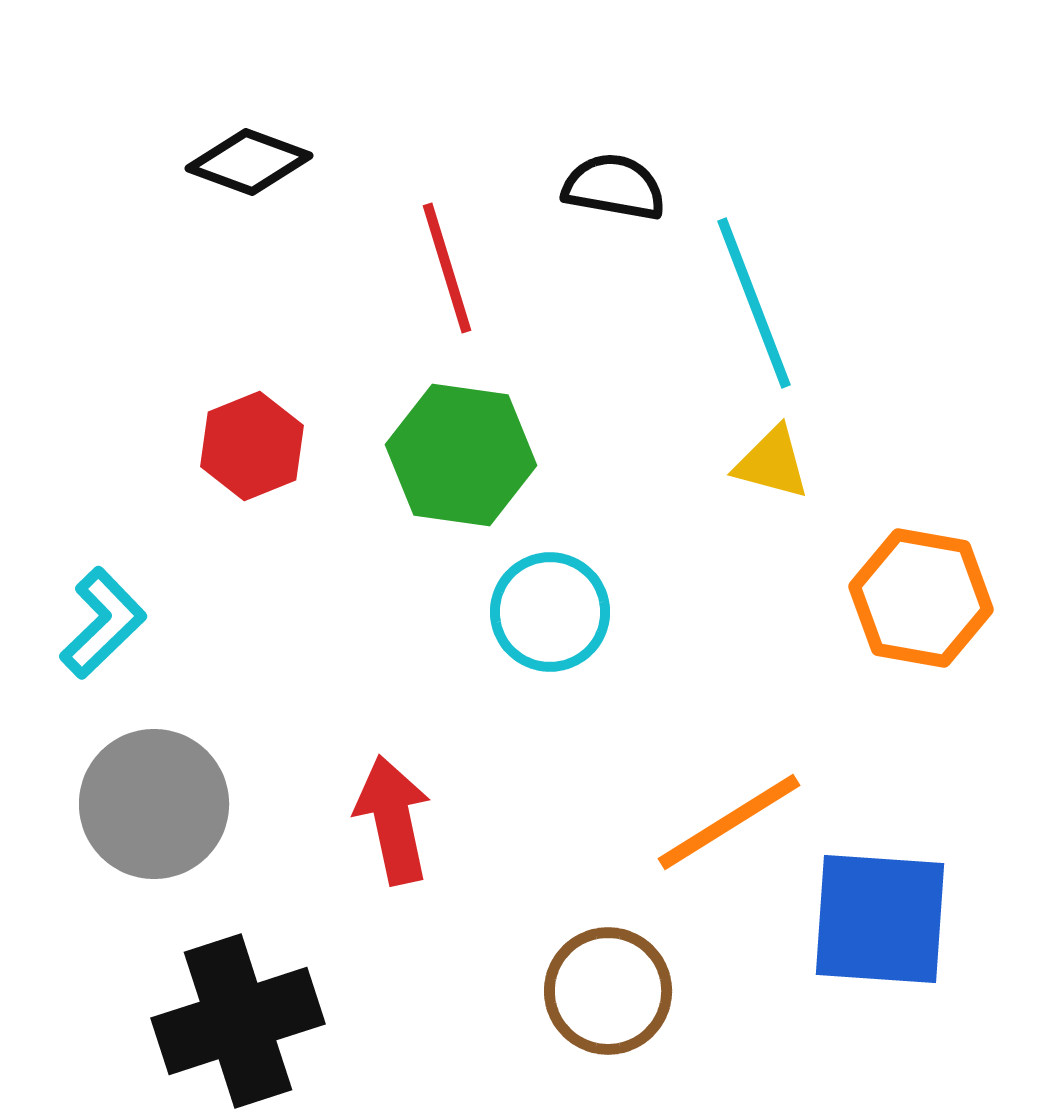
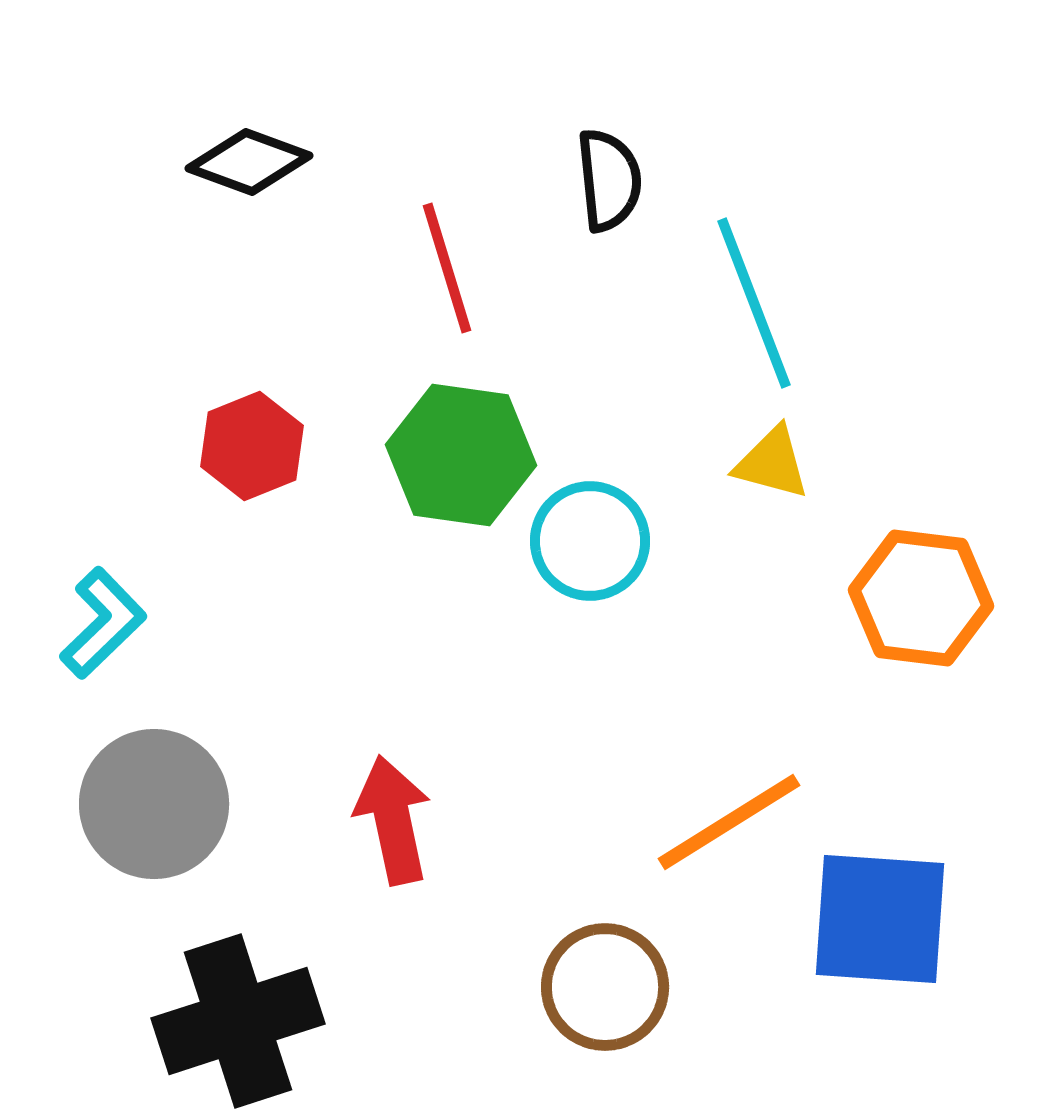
black semicircle: moved 5 px left, 7 px up; rotated 74 degrees clockwise
orange hexagon: rotated 3 degrees counterclockwise
cyan circle: moved 40 px right, 71 px up
brown circle: moved 3 px left, 4 px up
